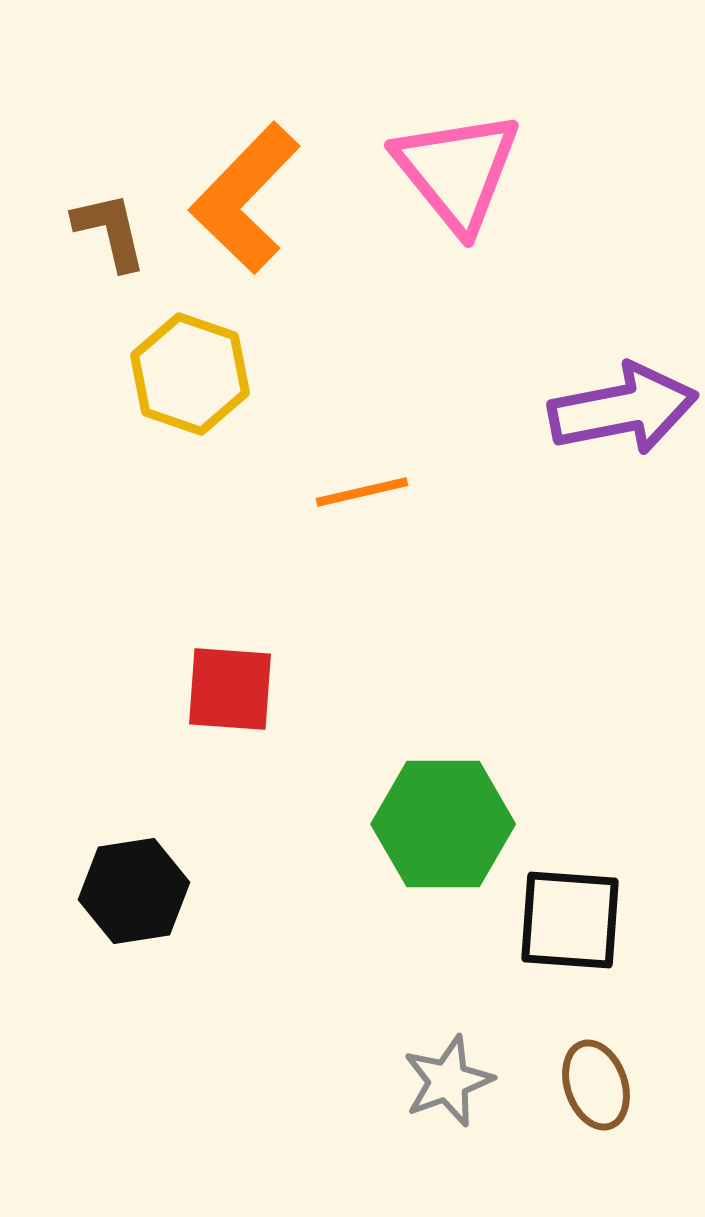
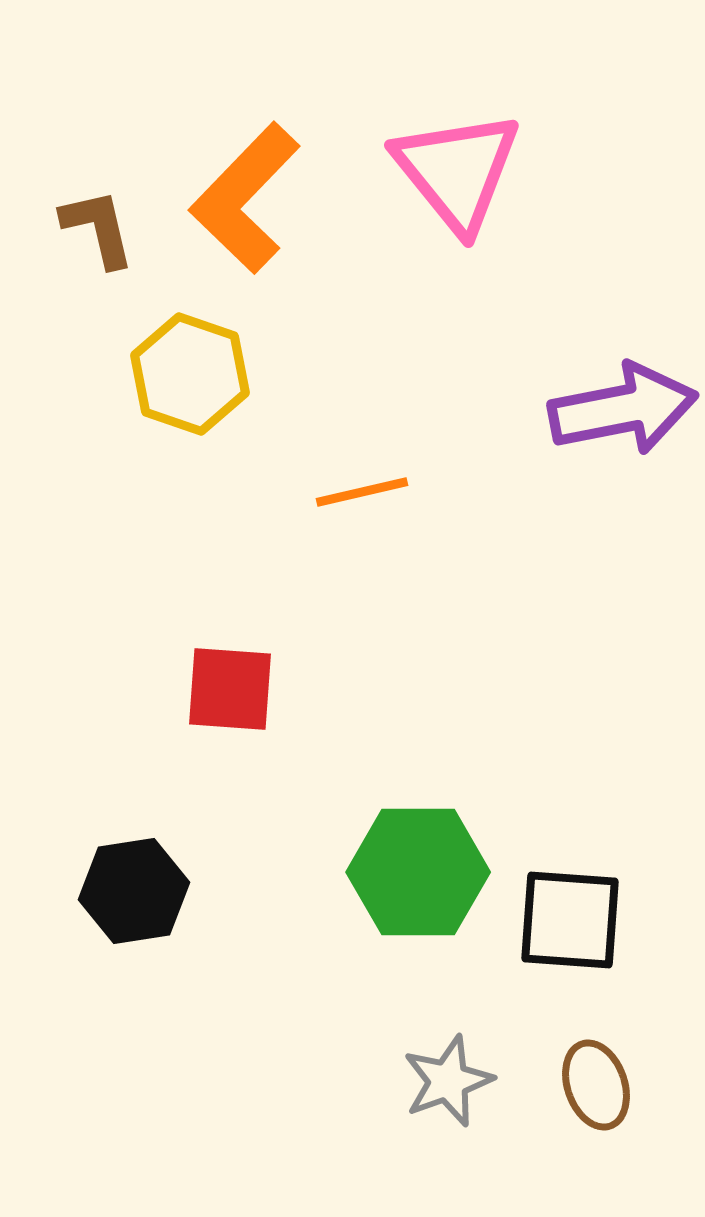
brown L-shape: moved 12 px left, 3 px up
green hexagon: moved 25 px left, 48 px down
